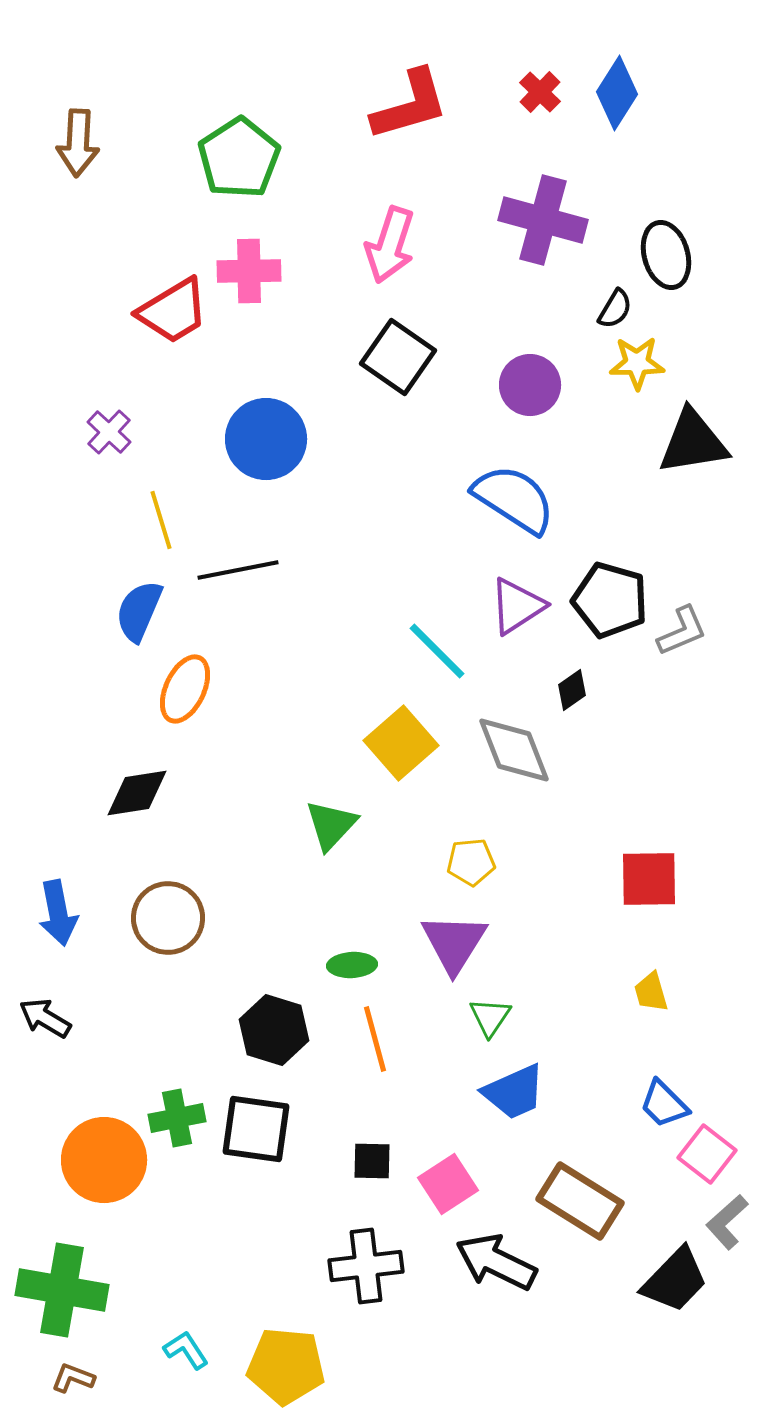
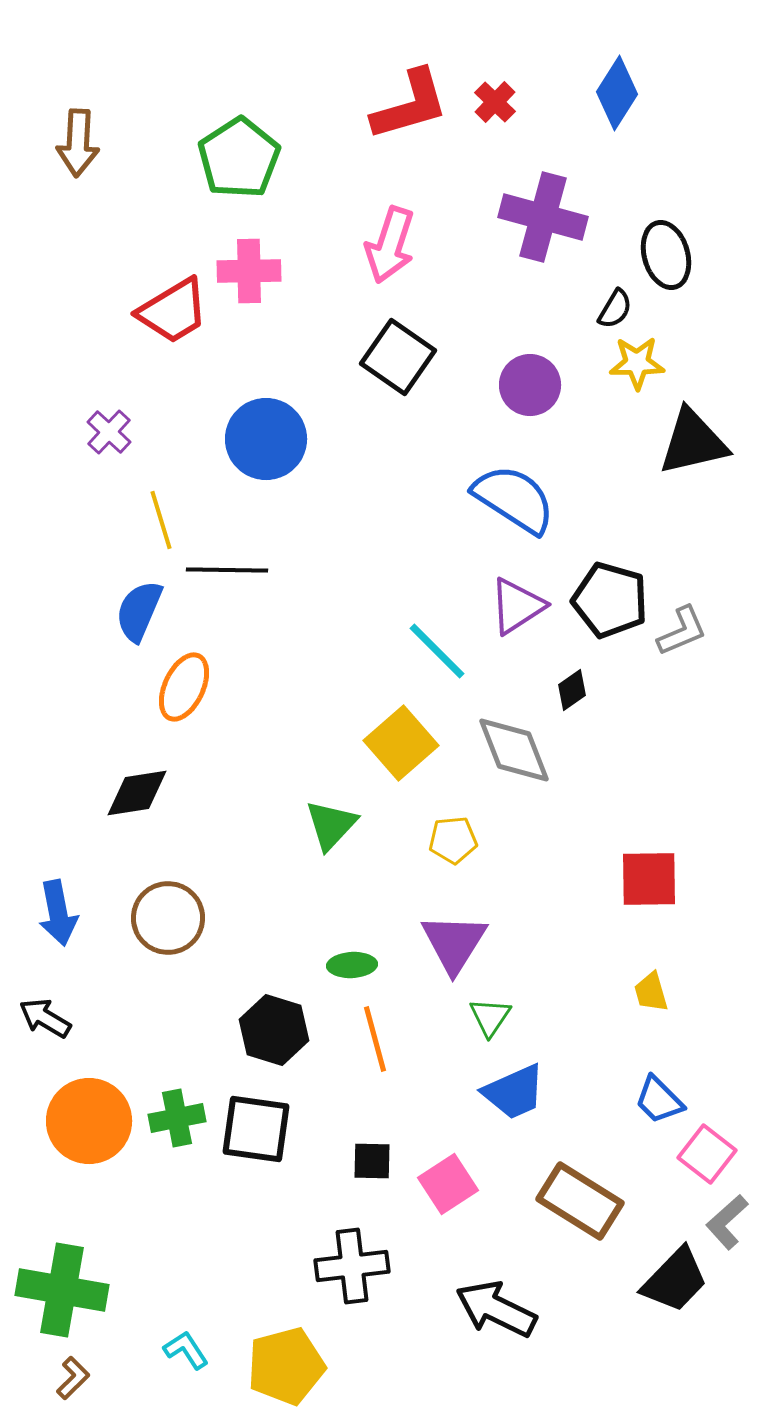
red cross at (540, 92): moved 45 px left, 10 px down
purple cross at (543, 220): moved 3 px up
black triangle at (693, 442): rotated 4 degrees counterclockwise
black line at (238, 570): moved 11 px left; rotated 12 degrees clockwise
orange ellipse at (185, 689): moved 1 px left, 2 px up
yellow pentagon at (471, 862): moved 18 px left, 22 px up
blue trapezoid at (664, 1104): moved 5 px left, 4 px up
orange circle at (104, 1160): moved 15 px left, 39 px up
black arrow at (496, 1262): moved 47 px down
black cross at (366, 1266): moved 14 px left
yellow pentagon at (286, 1366): rotated 20 degrees counterclockwise
brown L-shape at (73, 1378): rotated 114 degrees clockwise
